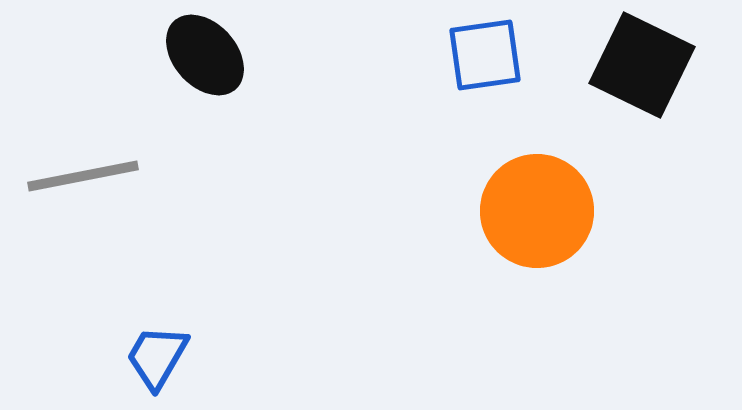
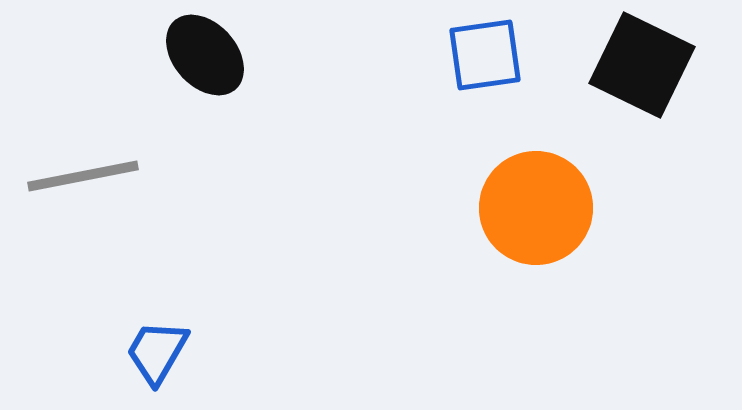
orange circle: moved 1 px left, 3 px up
blue trapezoid: moved 5 px up
